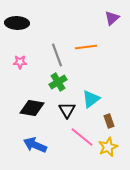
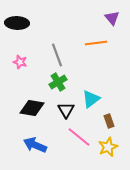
purple triangle: rotated 28 degrees counterclockwise
orange line: moved 10 px right, 4 px up
pink star: rotated 16 degrees clockwise
black triangle: moved 1 px left
pink line: moved 3 px left
